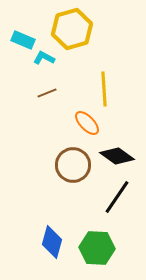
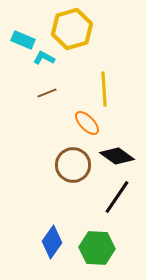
blue diamond: rotated 20 degrees clockwise
